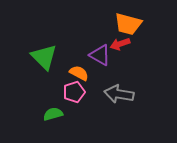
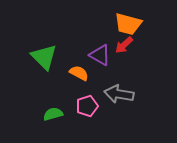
red arrow: moved 4 px right, 1 px down; rotated 24 degrees counterclockwise
pink pentagon: moved 13 px right, 14 px down
